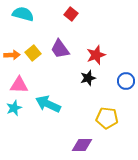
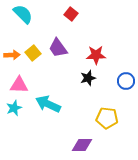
cyan semicircle: rotated 30 degrees clockwise
purple trapezoid: moved 2 px left, 1 px up
red star: rotated 18 degrees clockwise
